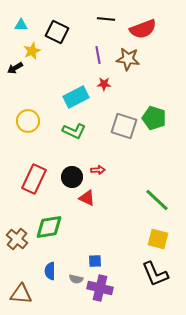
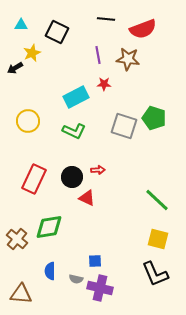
yellow star: moved 2 px down
